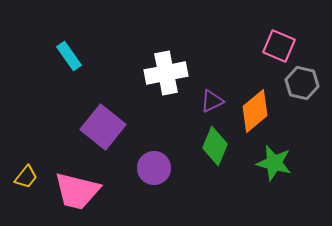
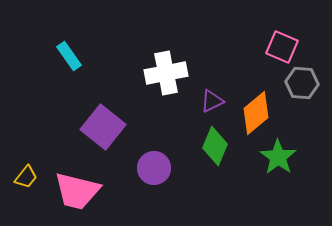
pink square: moved 3 px right, 1 px down
gray hexagon: rotated 8 degrees counterclockwise
orange diamond: moved 1 px right, 2 px down
green star: moved 4 px right, 6 px up; rotated 21 degrees clockwise
